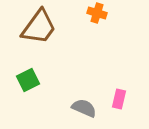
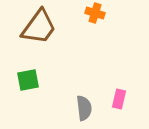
orange cross: moved 2 px left
green square: rotated 15 degrees clockwise
gray semicircle: rotated 60 degrees clockwise
